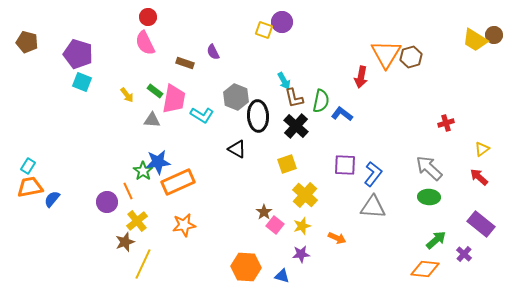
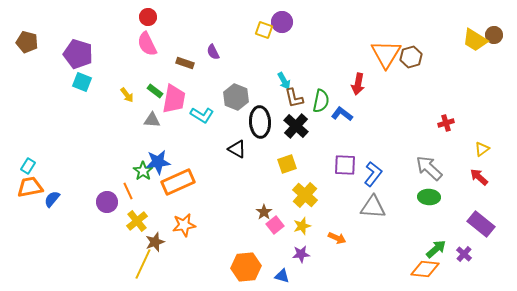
pink semicircle at (145, 43): moved 2 px right, 1 px down
red arrow at (361, 77): moved 3 px left, 7 px down
black ellipse at (258, 116): moved 2 px right, 6 px down
pink square at (275, 225): rotated 12 degrees clockwise
green arrow at (436, 240): moved 9 px down
brown star at (125, 242): moved 30 px right
orange hexagon at (246, 267): rotated 8 degrees counterclockwise
